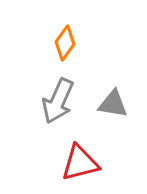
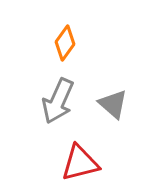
gray triangle: rotated 32 degrees clockwise
